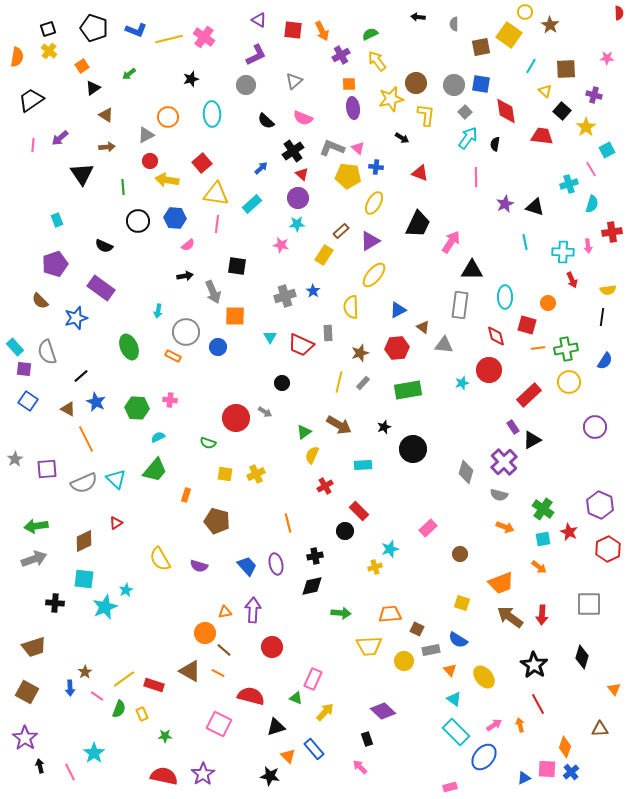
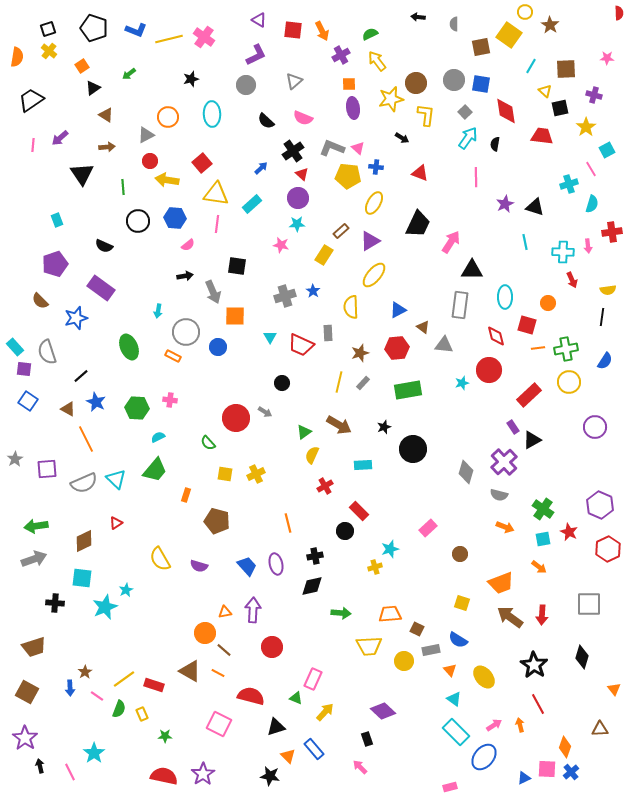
gray circle at (454, 85): moved 5 px up
black square at (562, 111): moved 2 px left, 3 px up; rotated 36 degrees clockwise
green semicircle at (208, 443): rotated 28 degrees clockwise
cyan square at (84, 579): moved 2 px left, 1 px up
